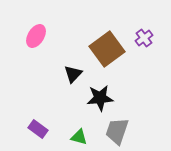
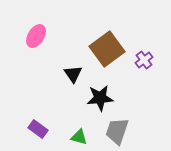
purple cross: moved 22 px down
black triangle: rotated 18 degrees counterclockwise
